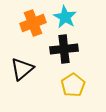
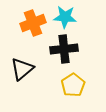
cyan star: rotated 25 degrees counterclockwise
